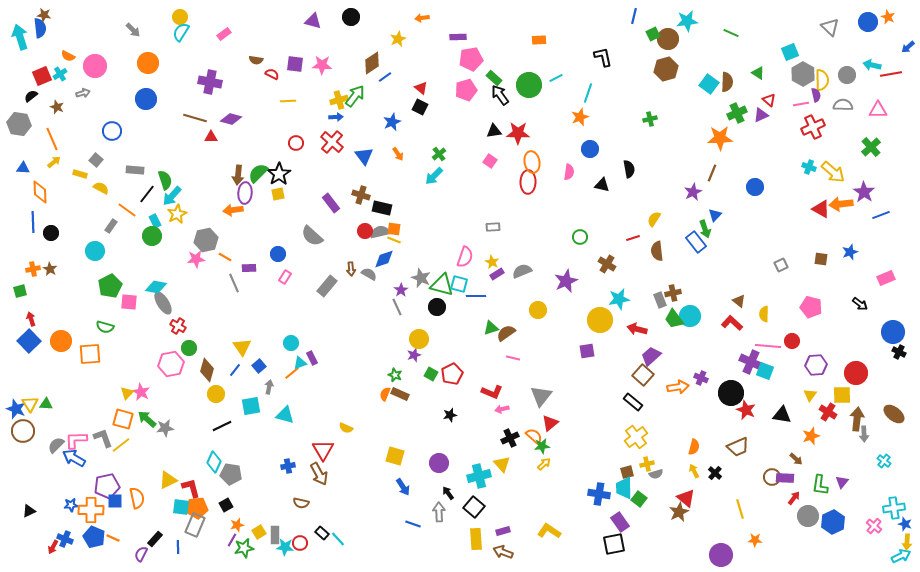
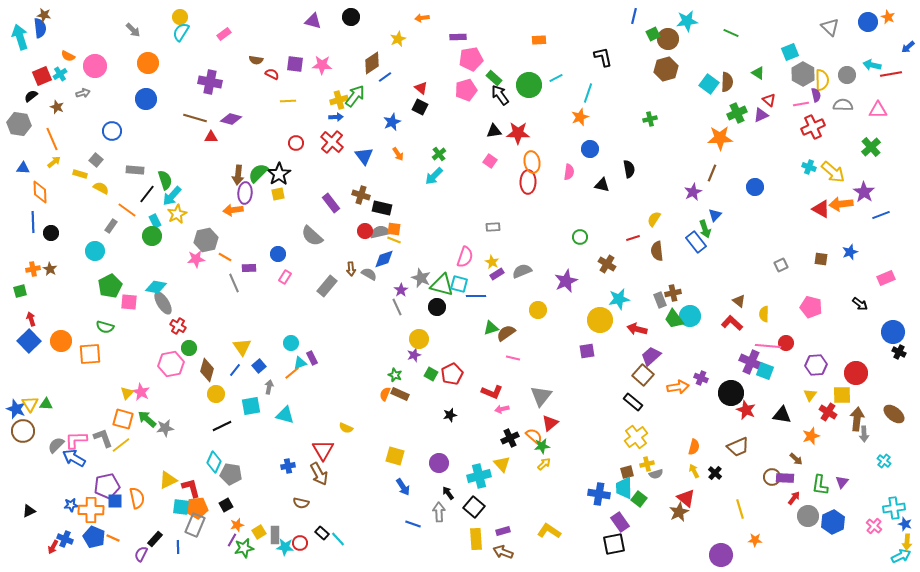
red circle at (792, 341): moved 6 px left, 2 px down
